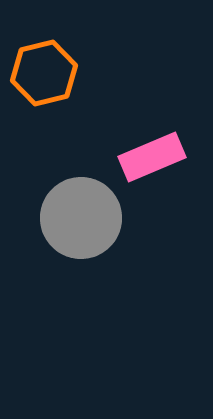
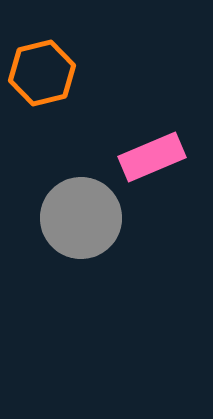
orange hexagon: moved 2 px left
